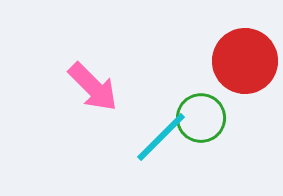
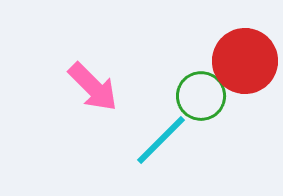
green circle: moved 22 px up
cyan line: moved 3 px down
